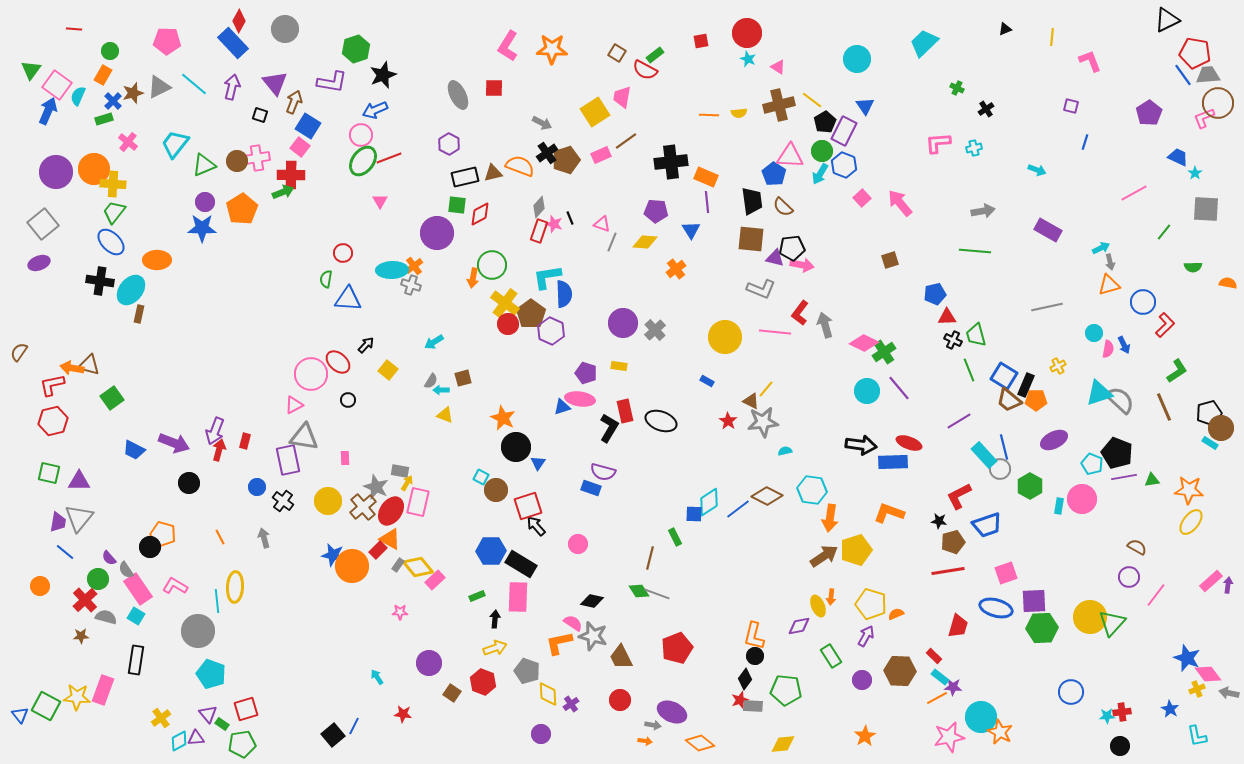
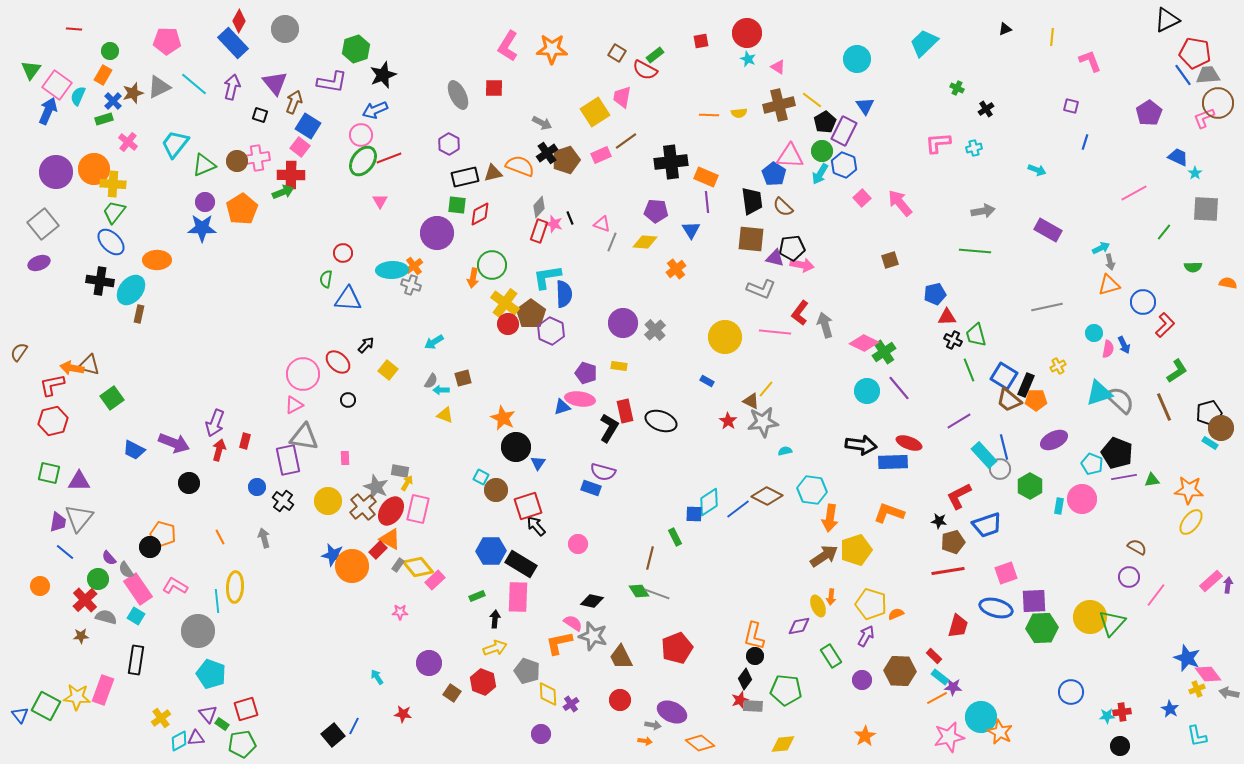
pink circle at (311, 374): moved 8 px left
purple arrow at (215, 431): moved 8 px up
pink rectangle at (418, 502): moved 7 px down
